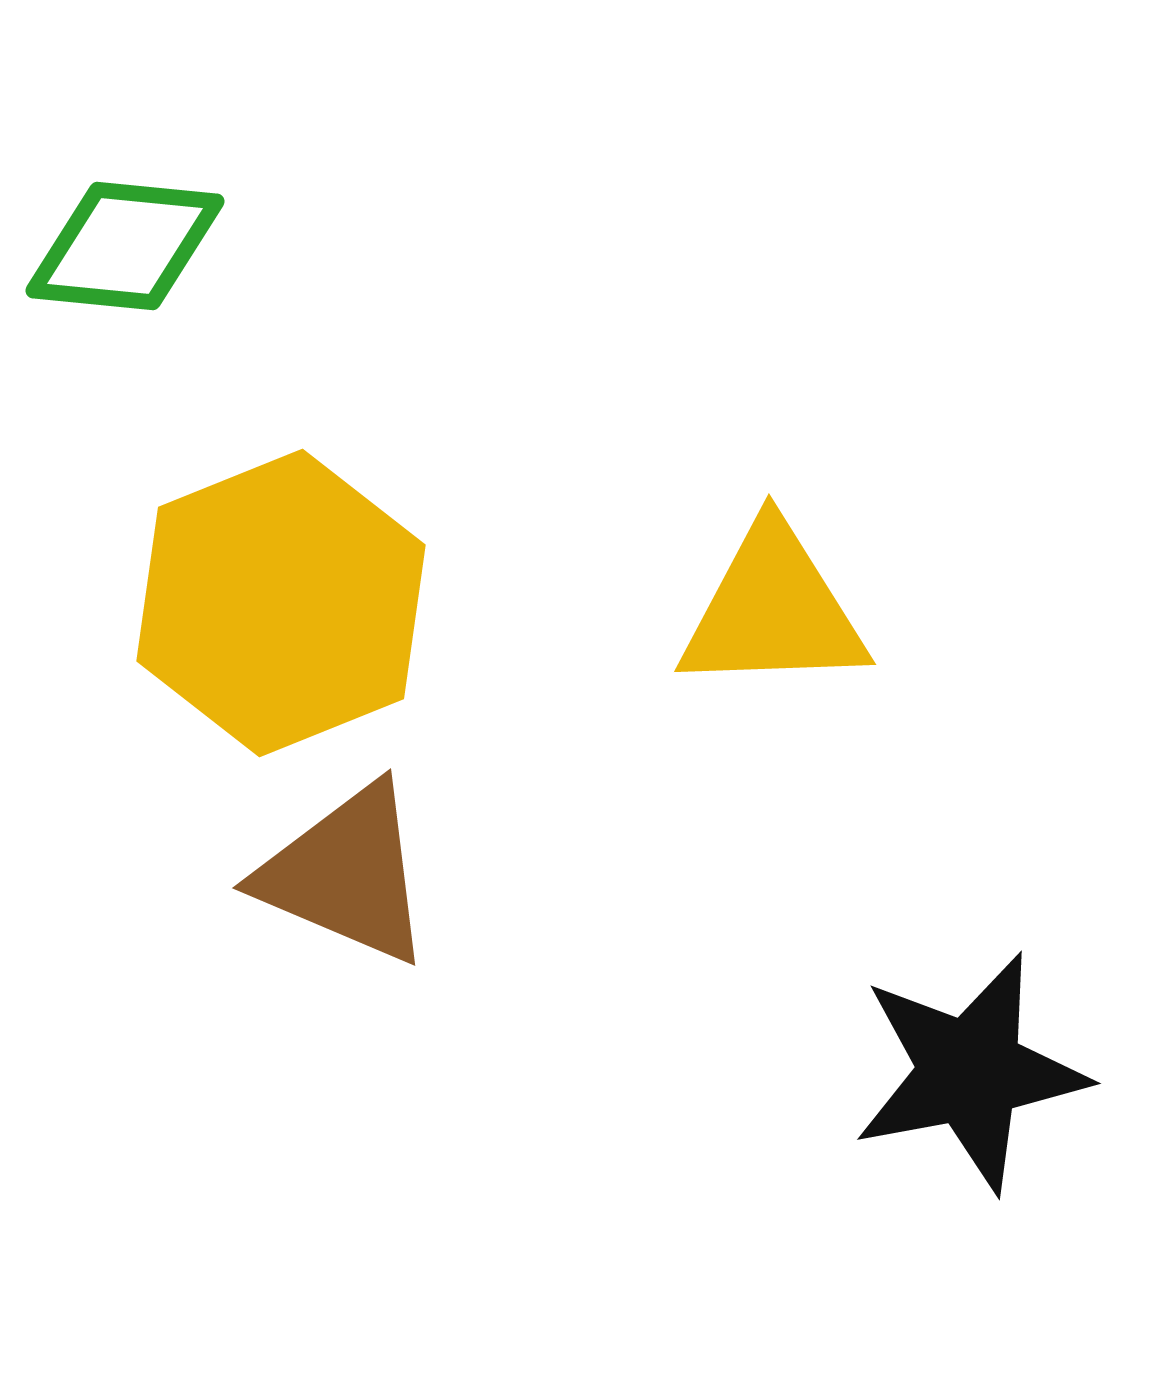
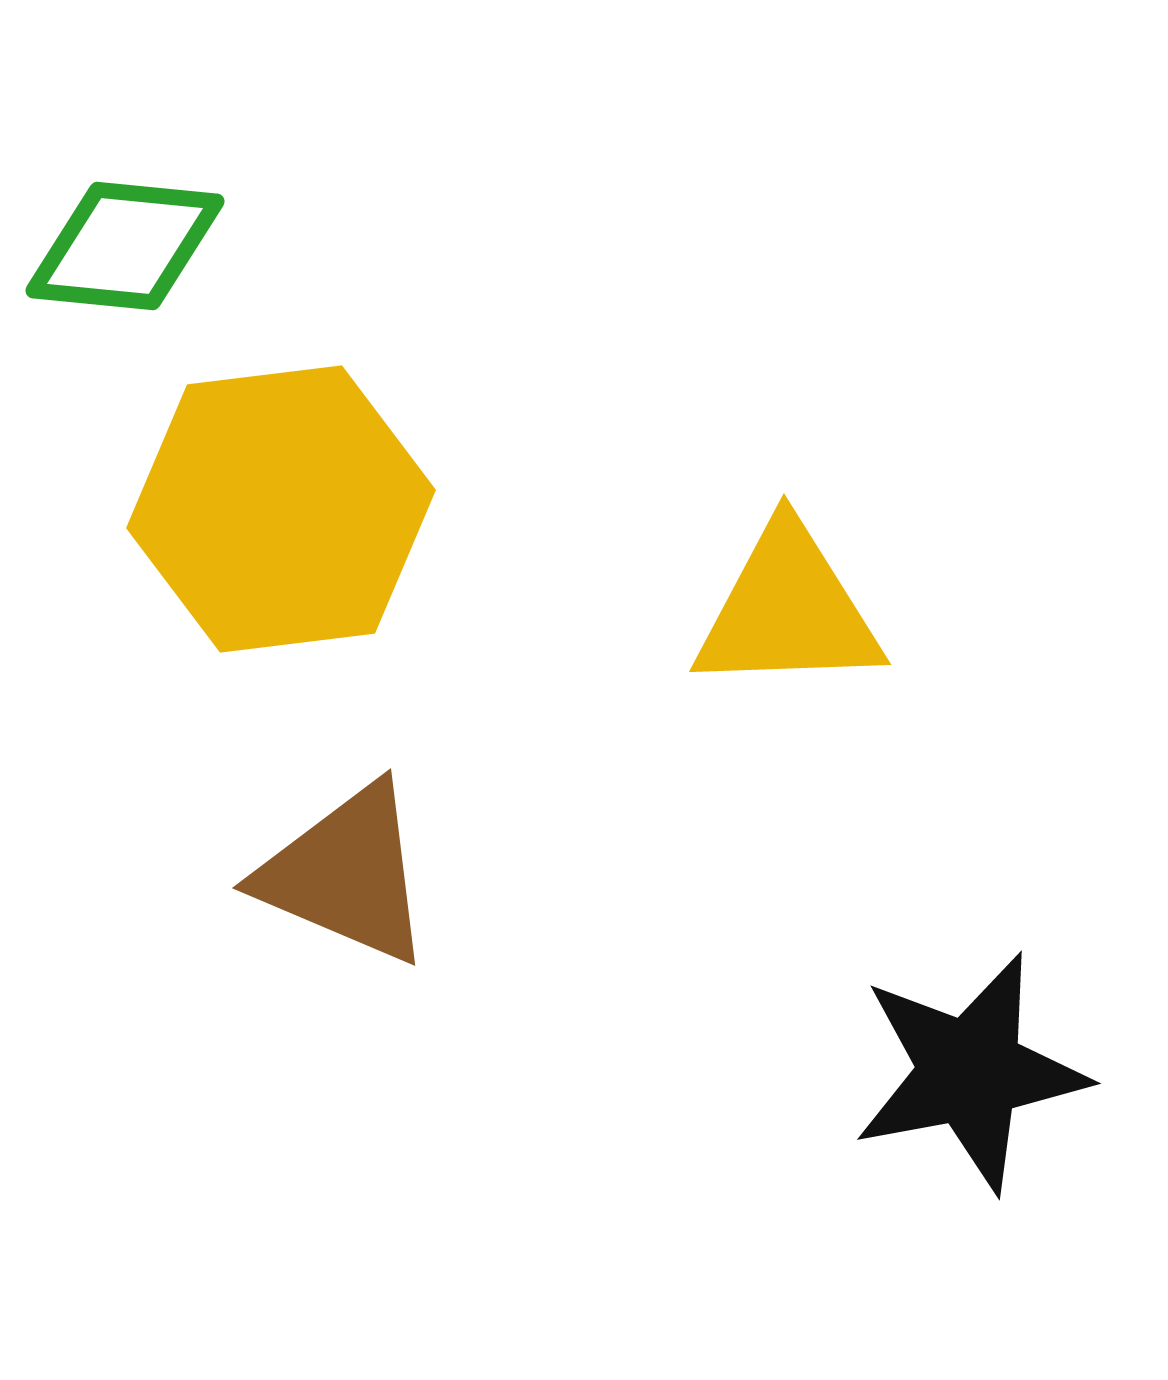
yellow hexagon: moved 94 px up; rotated 15 degrees clockwise
yellow triangle: moved 15 px right
